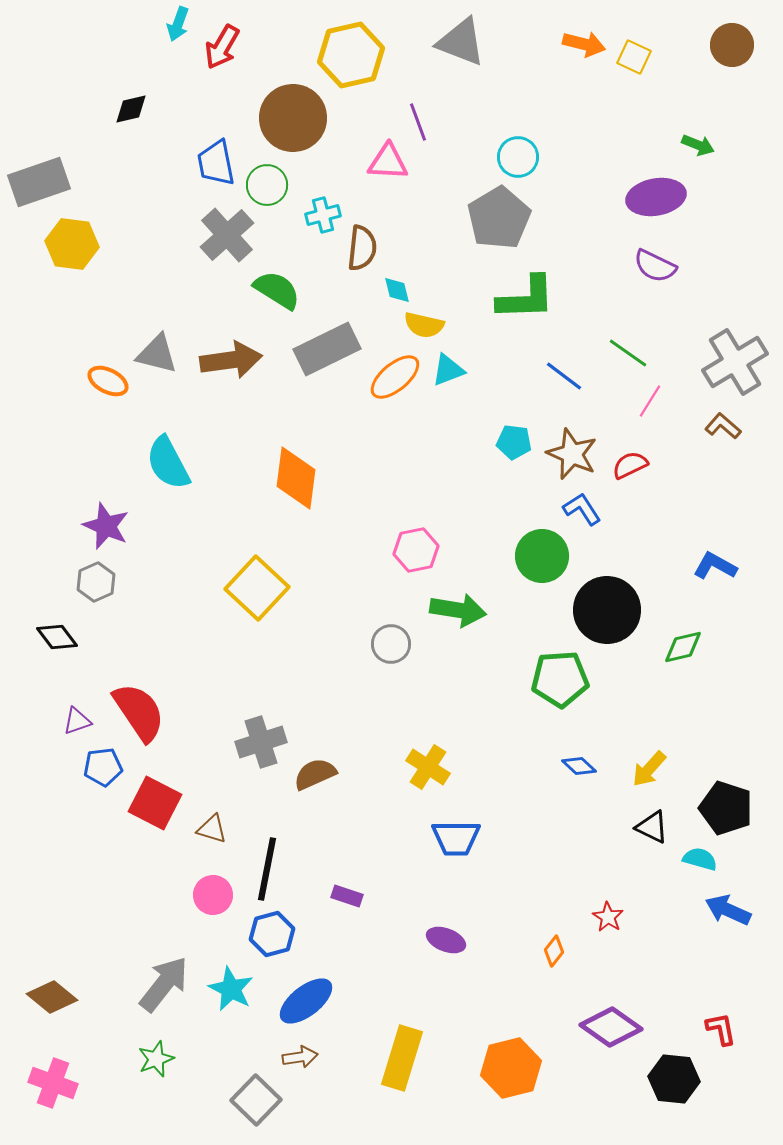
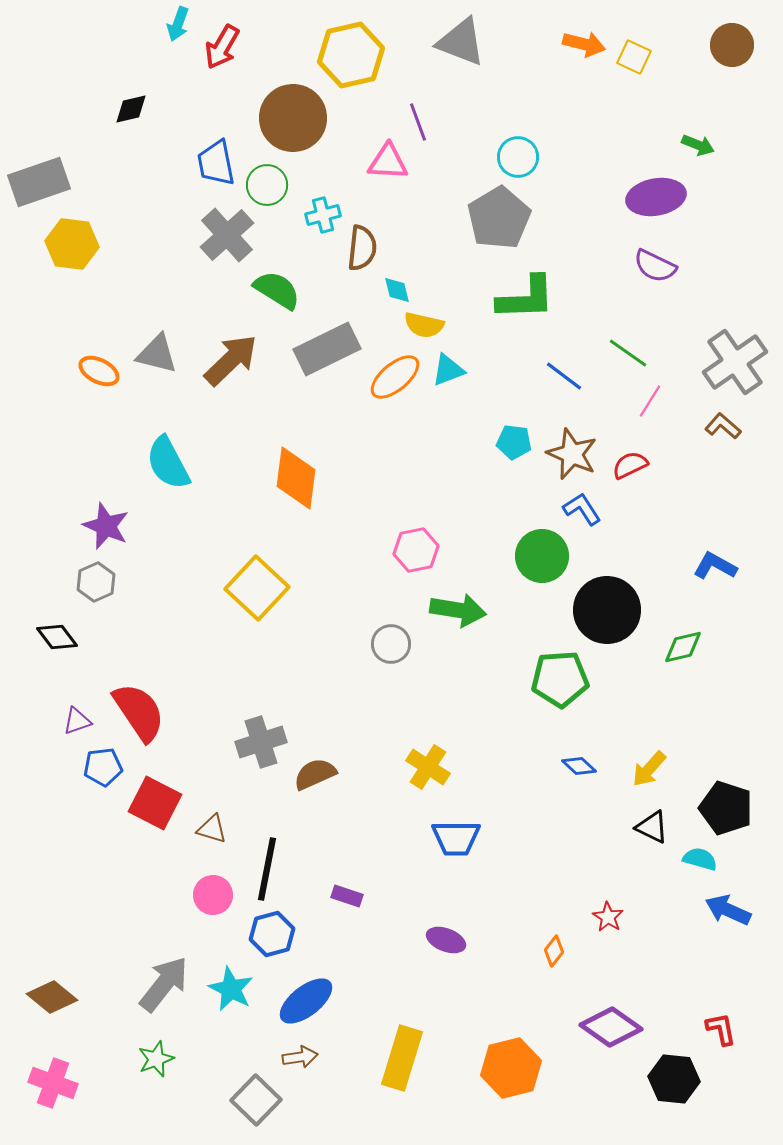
brown arrow at (231, 360): rotated 36 degrees counterclockwise
gray cross at (735, 362): rotated 4 degrees counterclockwise
orange ellipse at (108, 381): moved 9 px left, 10 px up
